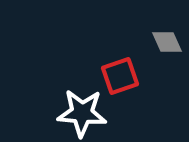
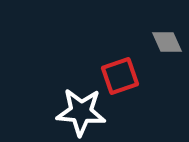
white star: moved 1 px left, 1 px up
